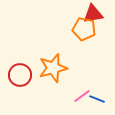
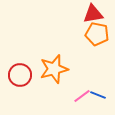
orange pentagon: moved 13 px right, 5 px down
orange star: moved 1 px right, 1 px down
blue line: moved 1 px right, 4 px up
